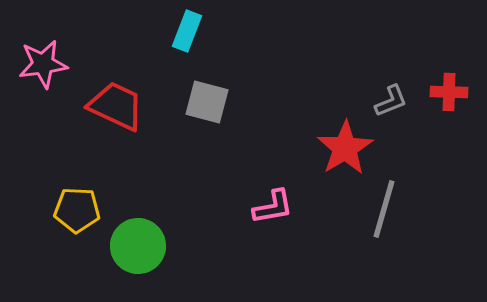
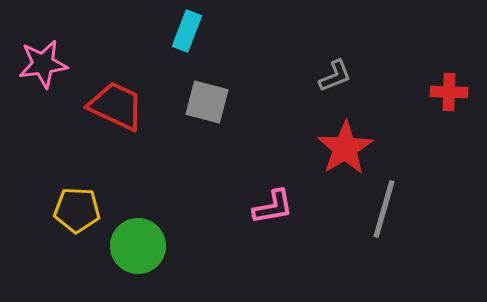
gray L-shape: moved 56 px left, 25 px up
